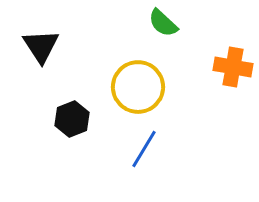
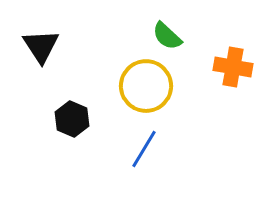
green semicircle: moved 4 px right, 13 px down
yellow circle: moved 8 px right, 1 px up
black hexagon: rotated 16 degrees counterclockwise
